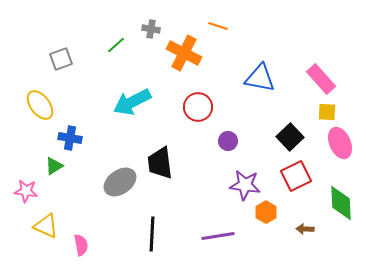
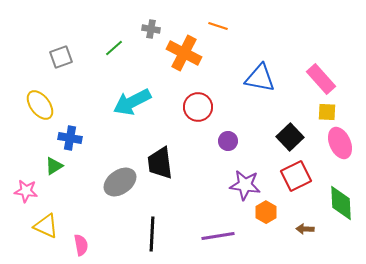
green line: moved 2 px left, 3 px down
gray square: moved 2 px up
